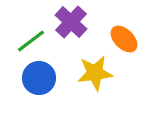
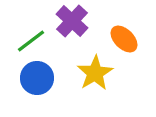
purple cross: moved 1 px right, 1 px up
yellow star: rotated 24 degrees counterclockwise
blue circle: moved 2 px left
